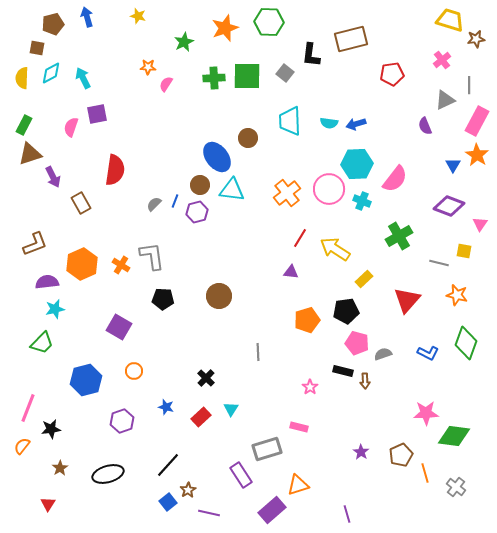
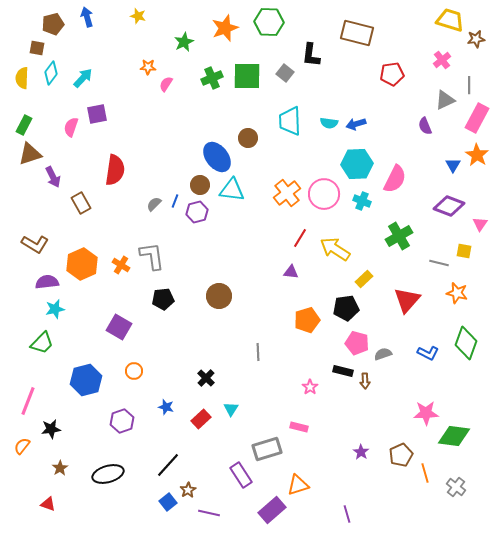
brown rectangle at (351, 39): moved 6 px right, 6 px up; rotated 28 degrees clockwise
cyan diamond at (51, 73): rotated 25 degrees counterclockwise
cyan arrow at (83, 78): rotated 70 degrees clockwise
green cross at (214, 78): moved 2 px left; rotated 20 degrees counterclockwise
pink rectangle at (477, 121): moved 3 px up
pink semicircle at (395, 179): rotated 12 degrees counterclockwise
pink circle at (329, 189): moved 5 px left, 5 px down
brown L-shape at (35, 244): rotated 52 degrees clockwise
orange star at (457, 295): moved 2 px up
black pentagon at (163, 299): rotated 10 degrees counterclockwise
black pentagon at (346, 311): moved 3 px up
pink line at (28, 408): moved 7 px up
red rectangle at (201, 417): moved 2 px down
red triangle at (48, 504): rotated 42 degrees counterclockwise
